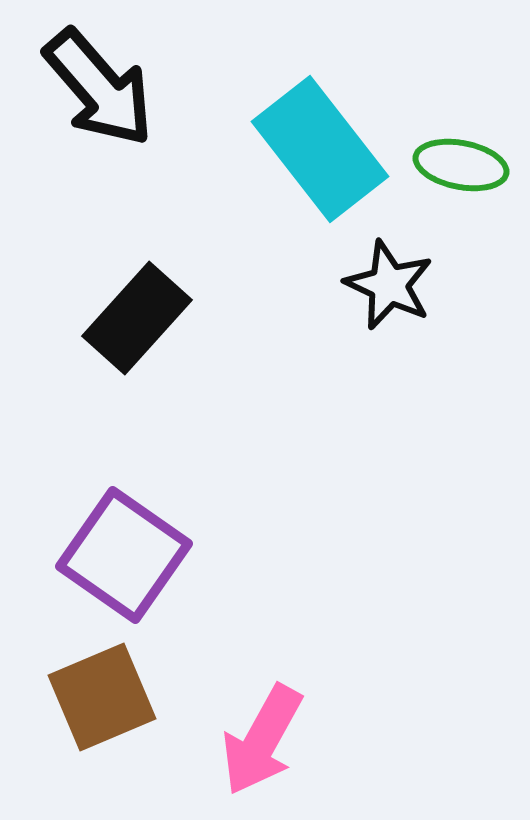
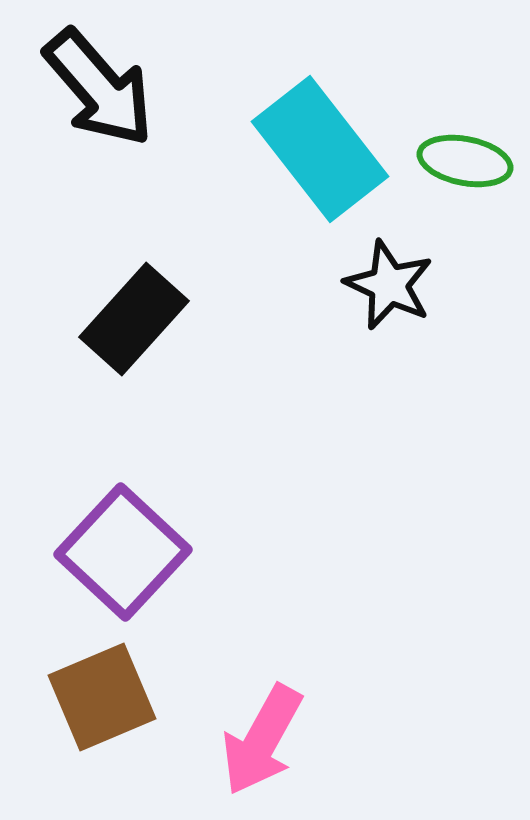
green ellipse: moved 4 px right, 4 px up
black rectangle: moved 3 px left, 1 px down
purple square: moved 1 px left, 3 px up; rotated 8 degrees clockwise
